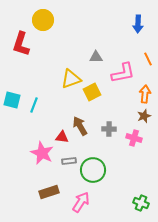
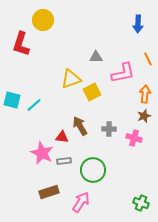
cyan line: rotated 28 degrees clockwise
gray rectangle: moved 5 px left
